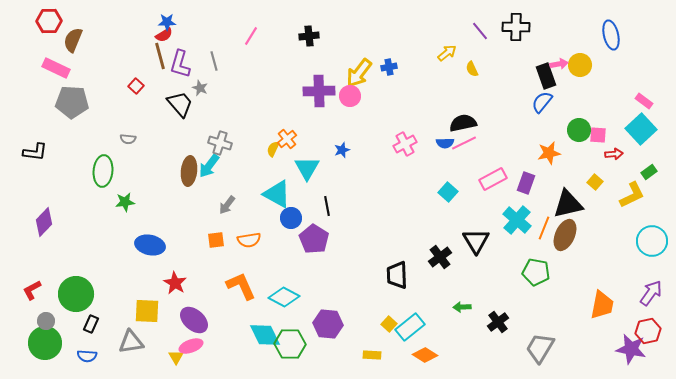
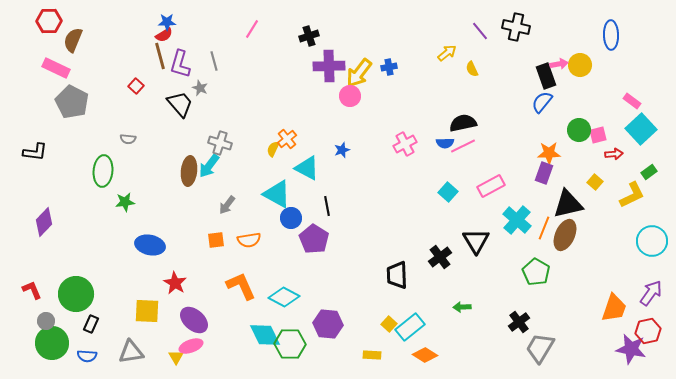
black cross at (516, 27): rotated 12 degrees clockwise
blue ellipse at (611, 35): rotated 12 degrees clockwise
pink line at (251, 36): moved 1 px right, 7 px up
black cross at (309, 36): rotated 12 degrees counterclockwise
purple cross at (319, 91): moved 10 px right, 25 px up
pink rectangle at (644, 101): moved 12 px left
gray pentagon at (72, 102): rotated 24 degrees clockwise
pink square at (598, 135): rotated 18 degrees counterclockwise
pink line at (464, 143): moved 1 px left, 3 px down
orange star at (549, 153): rotated 10 degrees clockwise
cyan triangle at (307, 168): rotated 32 degrees counterclockwise
pink rectangle at (493, 179): moved 2 px left, 7 px down
purple rectangle at (526, 183): moved 18 px right, 10 px up
green pentagon at (536, 272): rotated 20 degrees clockwise
red L-shape at (32, 290): rotated 95 degrees clockwise
orange trapezoid at (602, 305): moved 12 px right, 3 px down; rotated 8 degrees clockwise
black cross at (498, 322): moved 21 px right
gray triangle at (131, 342): moved 10 px down
green circle at (45, 343): moved 7 px right
